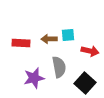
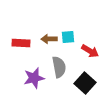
cyan square: moved 2 px down
red arrow: rotated 18 degrees clockwise
